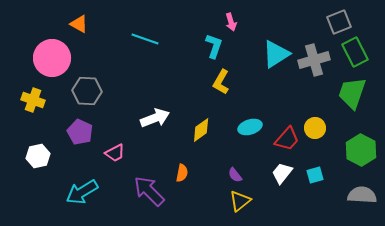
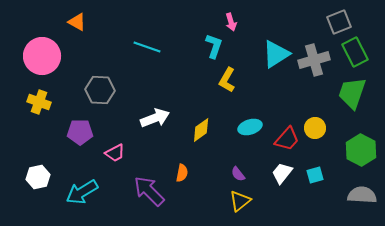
orange triangle: moved 2 px left, 2 px up
cyan line: moved 2 px right, 8 px down
pink circle: moved 10 px left, 2 px up
yellow L-shape: moved 6 px right, 2 px up
gray hexagon: moved 13 px right, 1 px up
yellow cross: moved 6 px right, 2 px down
purple pentagon: rotated 25 degrees counterclockwise
white hexagon: moved 21 px down
purple semicircle: moved 3 px right, 1 px up
